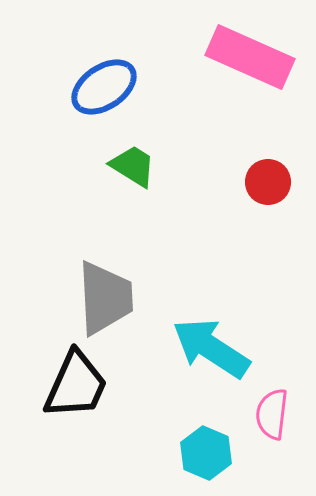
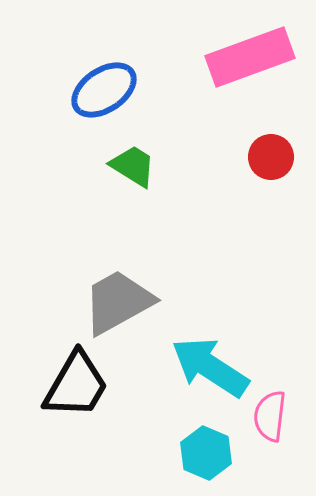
pink rectangle: rotated 44 degrees counterclockwise
blue ellipse: moved 3 px down
red circle: moved 3 px right, 25 px up
gray trapezoid: moved 13 px right, 4 px down; rotated 116 degrees counterclockwise
cyan arrow: moved 1 px left, 19 px down
black trapezoid: rotated 6 degrees clockwise
pink semicircle: moved 2 px left, 2 px down
